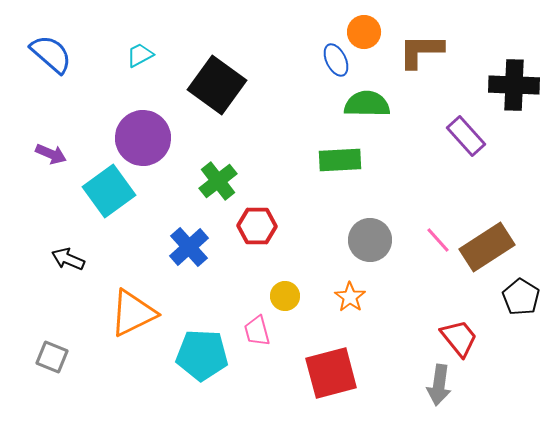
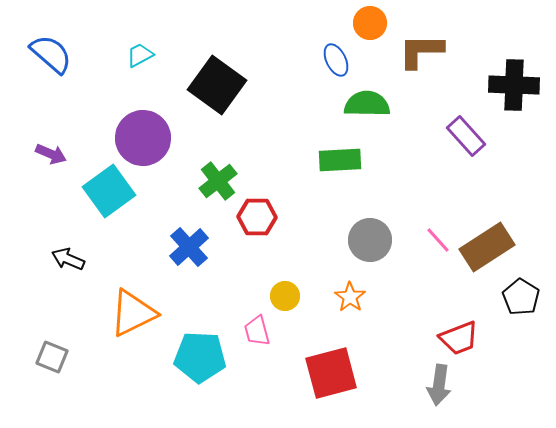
orange circle: moved 6 px right, 9 px up
red hexagon: moved 9 px up
red trapezoid: rotated 108 degrees clockwise
cyan pentagon: moved 2 px left, 2 px down
